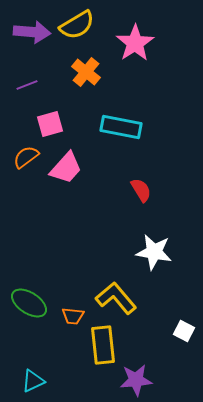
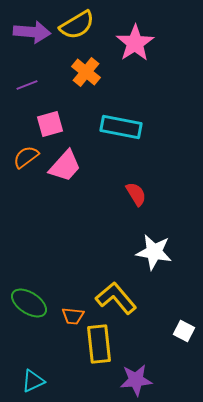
pink trapezoid: moved 1 px left, 2 px up
red semicircle: moved 5 px left, 4 px down
yellow rectangle: moved 4 px left, 1 px up
